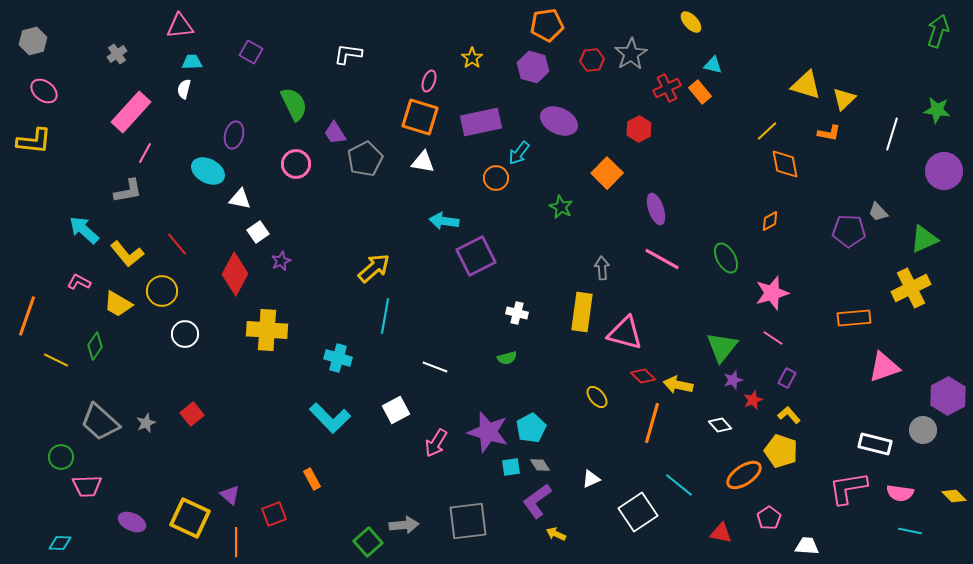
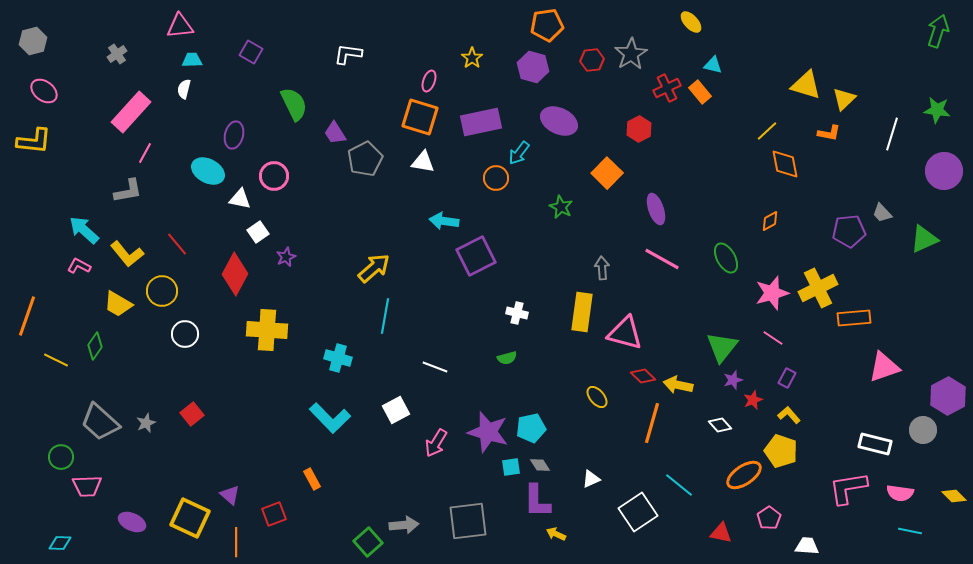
cyan trapezoid at (192, 62): moved 2 px up
pink circle at (296, 164): moved 22 px left, 12 px down
gray trapezoid at (878, 212): moved 4 px right, 1 px down
purple pentagon at (849, 231): rotated 8 degrees counterclockwise
purple star at (281, 261): moved 5 px right, 4 px up
pink L-shape at (79, 282): moved 16 px up
yellow cross at (911, 288): moved 93 px left
cyan pentagon at (531, 428): rotated 16 degrees clockwise
purple L-shape at (537, 501): rotated 54 degrees counterclockwise
